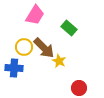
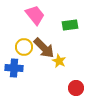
pink trapezoid: rotated 70 degrees counterclockwise
green rectangle: moved 1 px right, 3 px up; rotated 49 degrees counterclockwise
red circle: moved 3 px left
